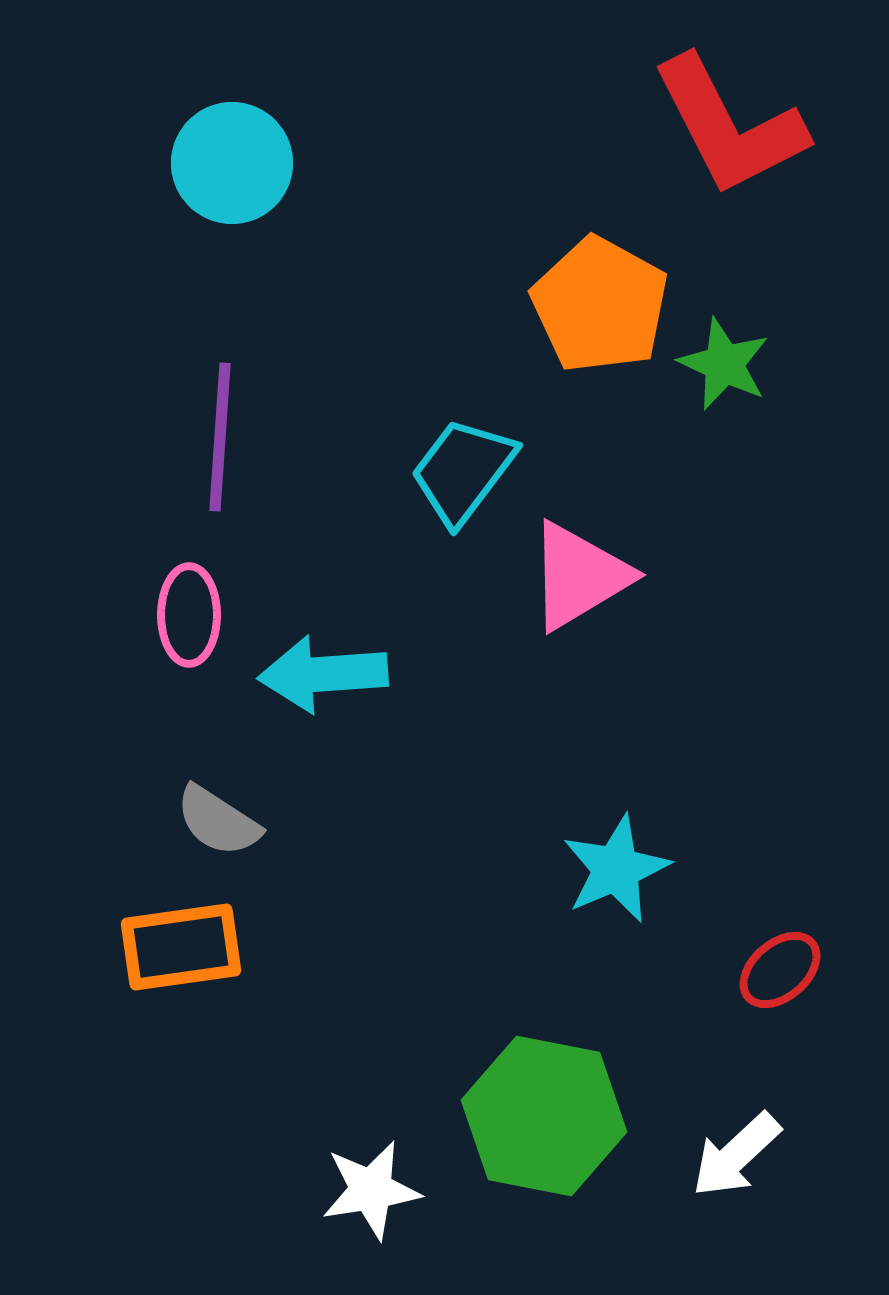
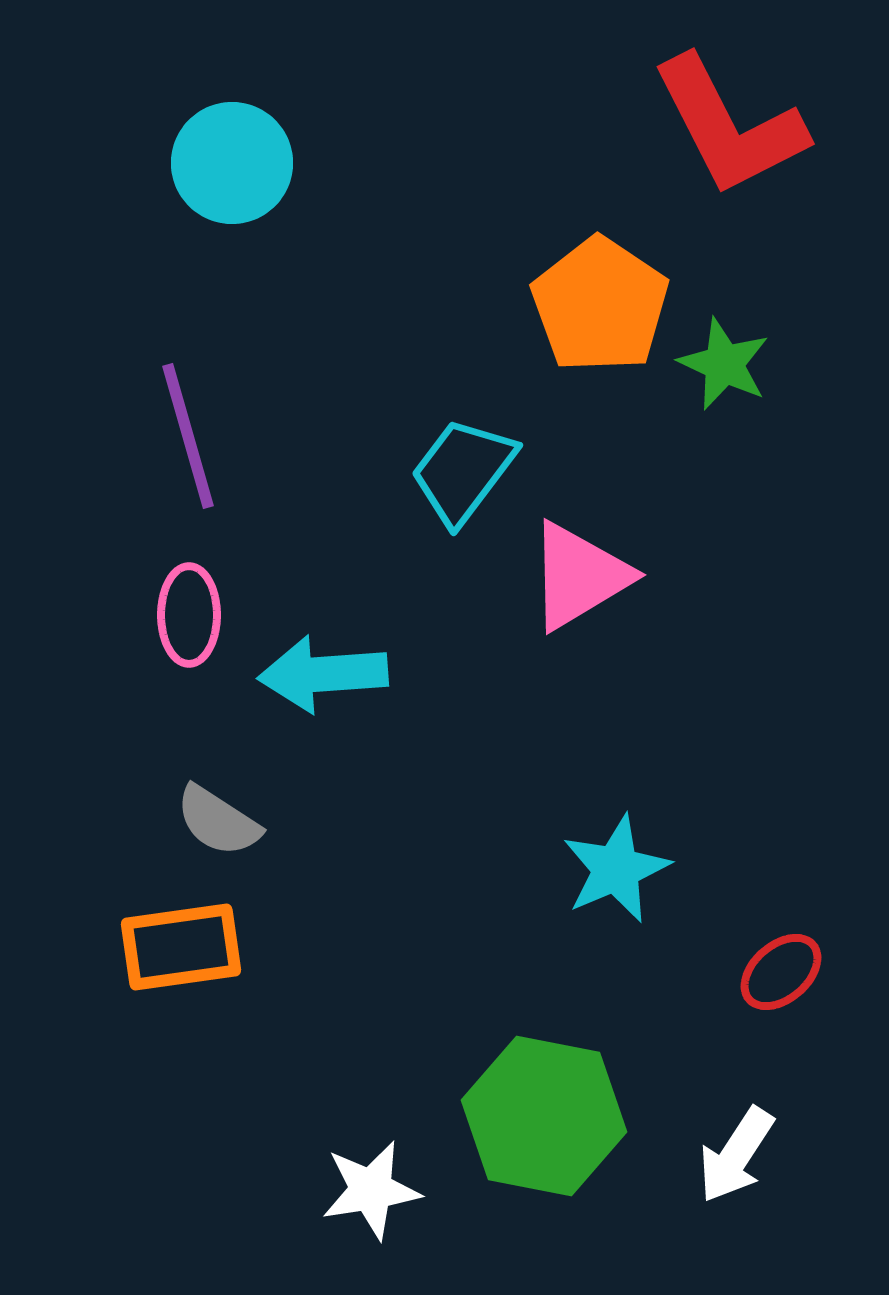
orange pentagon: rotated 5 degrees clockwise
purple line: moved 32 px left, 1 px up; rotated 20 degrees counterclockwise
red ellipse: moved 1 px right, 2 px down
white arrow: rotated 14 degrees counterclockwise
